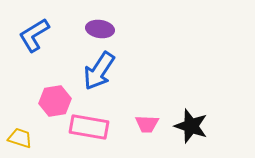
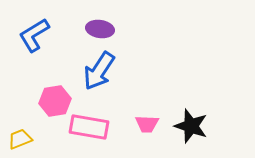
yellow trapezoid: moved 1 px down; rotated 40 degrees counterclockwise
